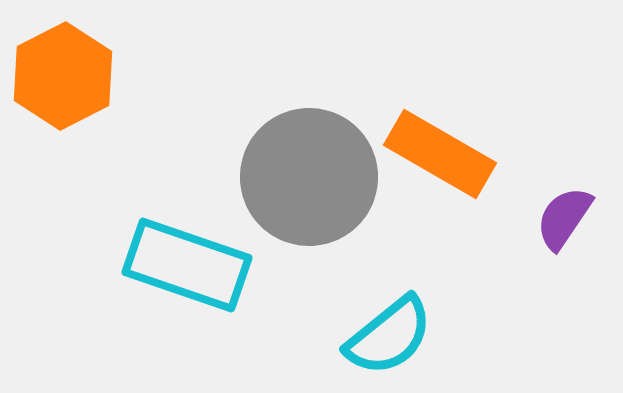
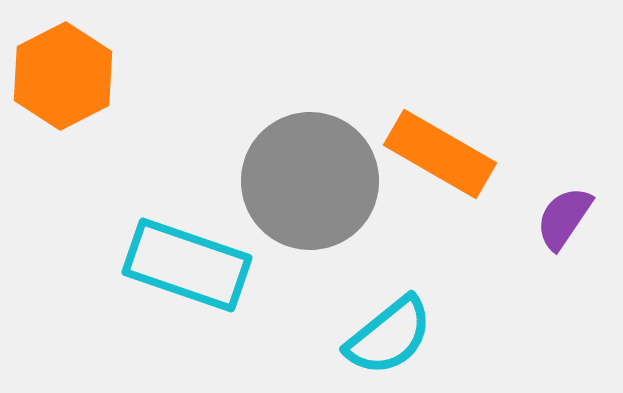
gray circle: moved 1 px right, 4 px down
